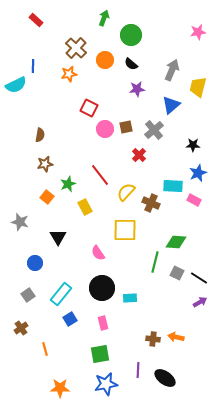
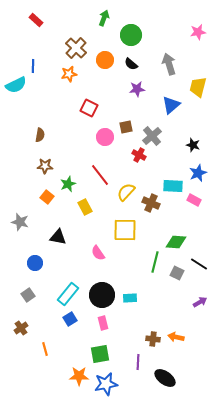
gray arrow at (172, 70): moved 3 px left, 6 px up; rotated 40 degrees counterclockwise
pink circle at (105, 129): moved 8 px down
gray cross at (154, 130): moved 2 px left, 6 px down
black star at (193, 145): rotated 16 degrees clockwise
red cross at (139, 155): rotated 16 degrees counterclockwise
brown star at (45, 164): moved 2 px down; rotated 14 degrees clockwise
black triangle at (58, 237): rotated 48 degrees counterclockwise
black line at (199, 278): moved 14 px up
black circle at (102, 288): moved 7 px down
cyan rectangle at (61, 294): moved 7 px right
purple line at (138, 370): moved 8 px up
orange star at (60, 388): moved 19 px right, 12 px up
